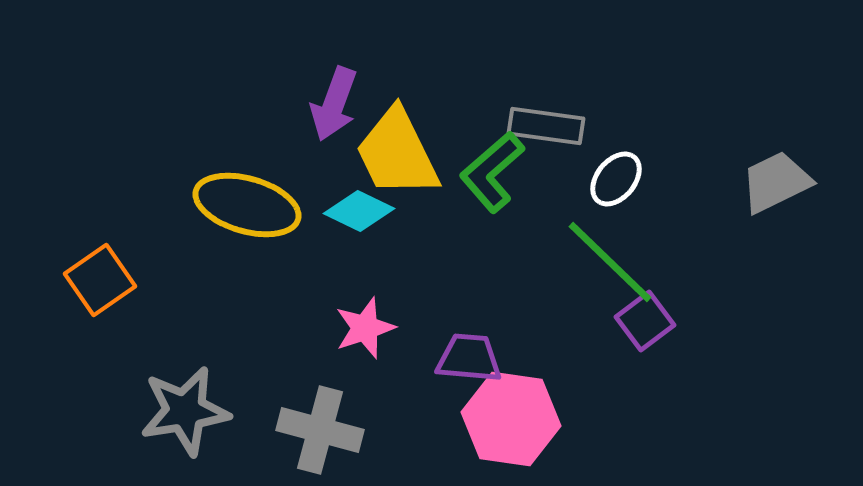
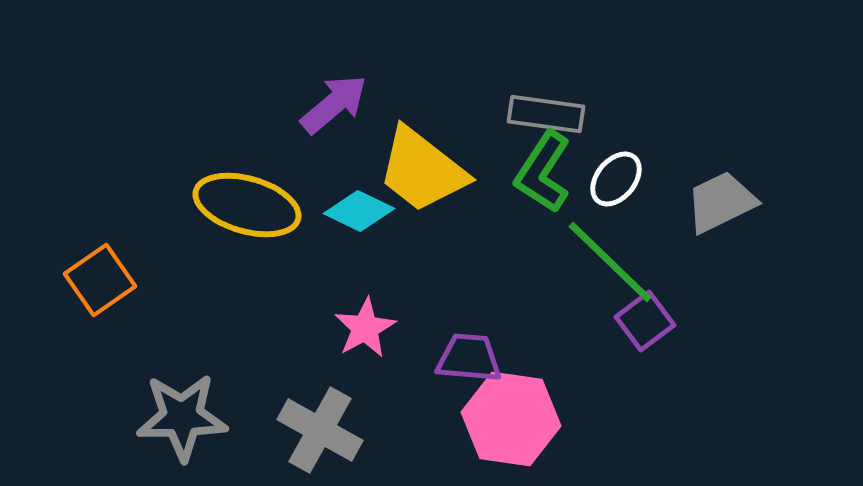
purple arrow: rotated 150 degrees counterclockwise
gray rectangle: moved 12 px up
yellow trapezoid: moved 25 px right, 17 px down; rotated 26 degrees counterclockwise
green L-shape: moved 51 px right; rotated 16 degrees counterclockwise
gray trapezoid: moved 55 px left, 20 px down
pink star: rotated 10 degrees counterclockwise
gray star: moved 3 px left, 6 px down; rotated 8 degrees clockwise
gray cross: rotated 14 degrees clockwise
